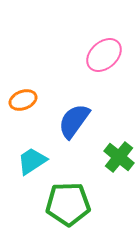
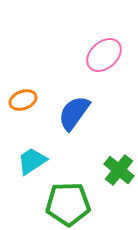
blue semicircle: moved 8 px up
green cross: moved 13 px down
